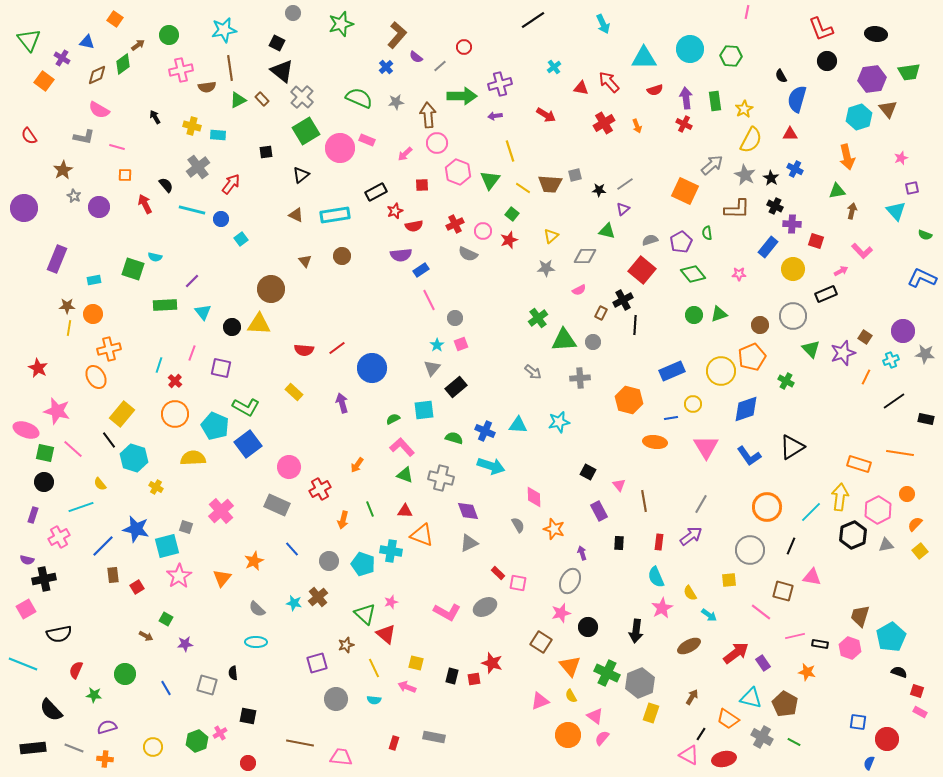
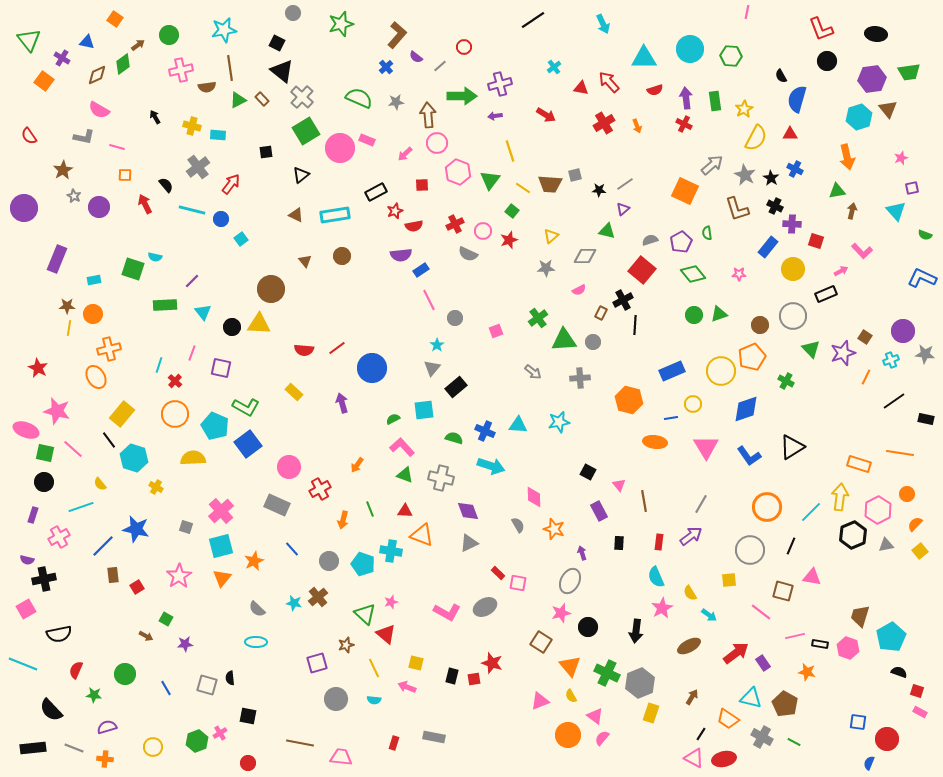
yellow semicircle at (751, 140): moved 5 px right, 2 px up
brown L-shape at (737, 209): rotated 72 degrees clockwise
green square at (512, 214): moved 3 px up
pink square at (461, 344): moved 35 px right, 13 px up
cyan square at (167, 546): moved 54 px right
pink hexagon at (850, 648): moved 2 px left
black semicircle at (233, 673): moved 3 px left, 5 px down
pink triangle at (689, 755): moved 5 px right, 3 px down
